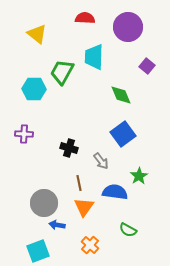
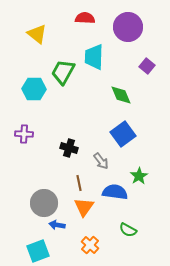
green trapezoid: moved 1 px right
